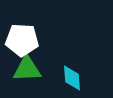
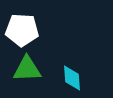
white pentagon: moved 10 px up
